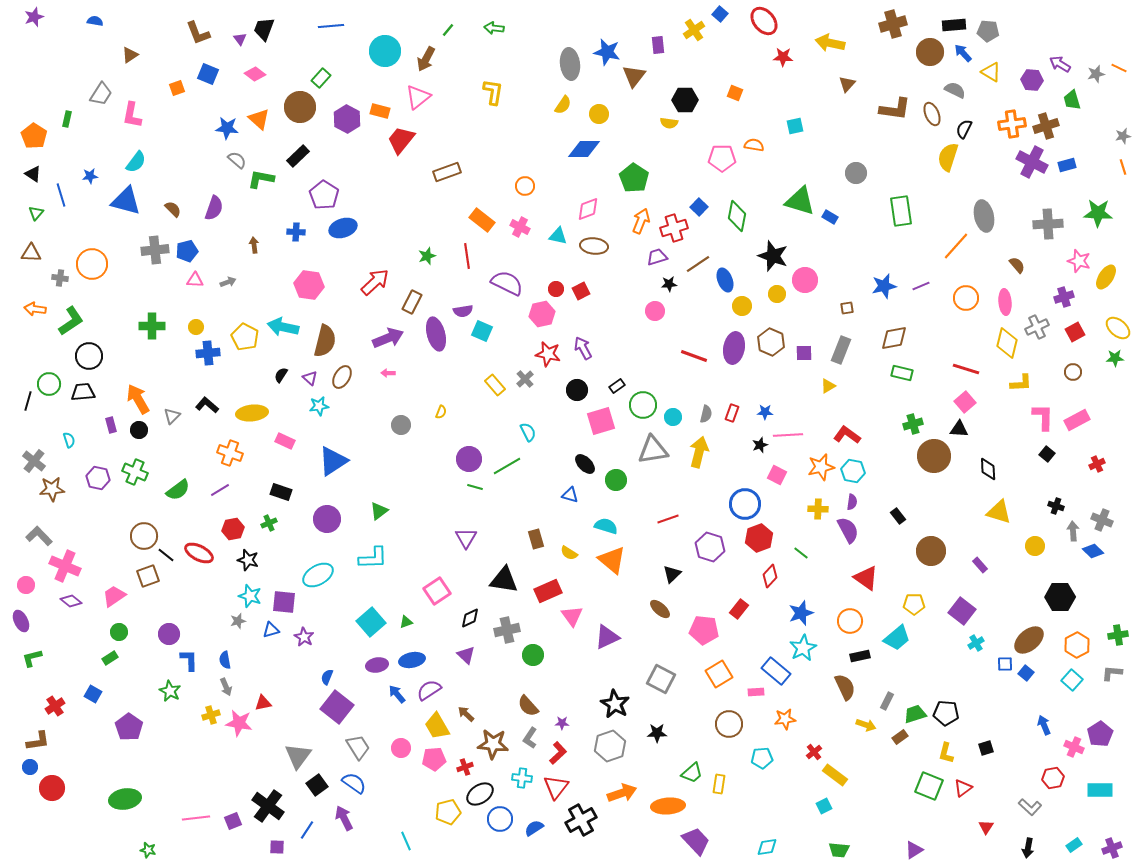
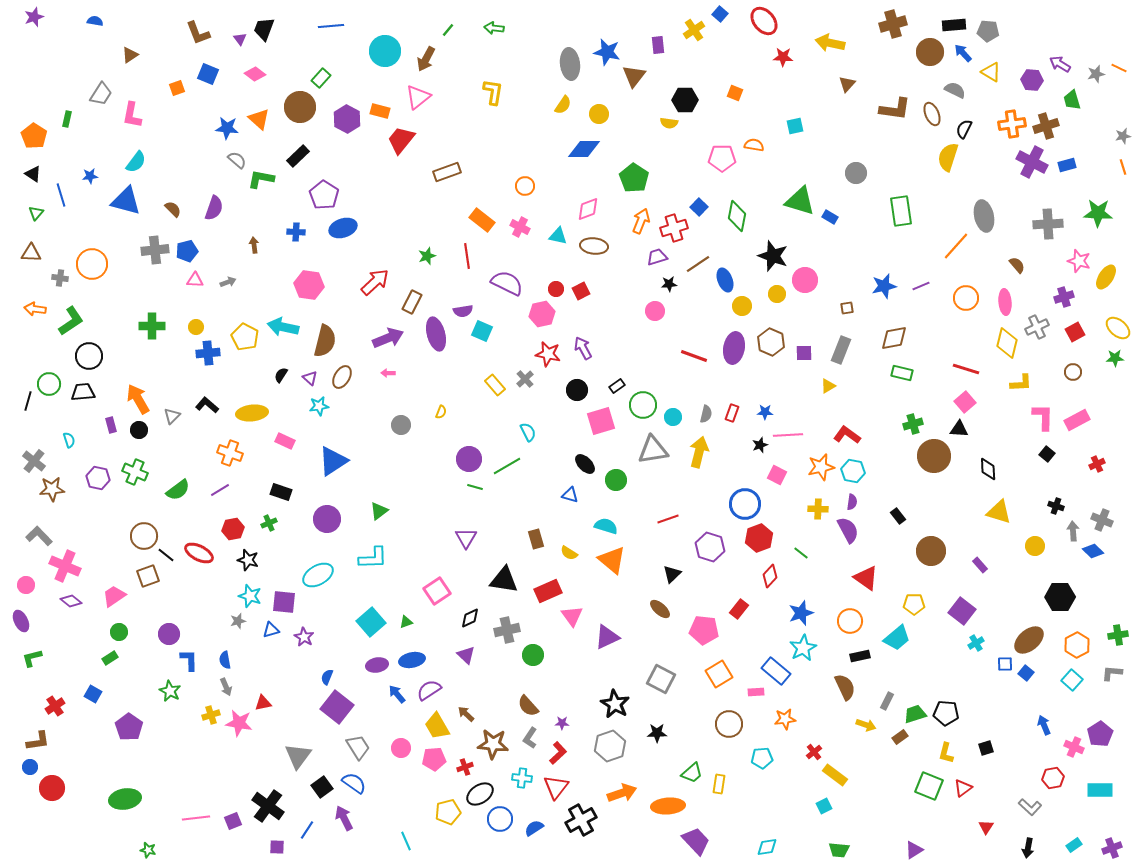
black square at (317, 785): moved 5 px right, 2 px down
